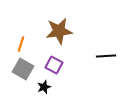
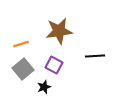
orange line: rotated 56 degrees clockwise
black line: moved 11 px left
gray square: rotated 20 degrees clockwise
